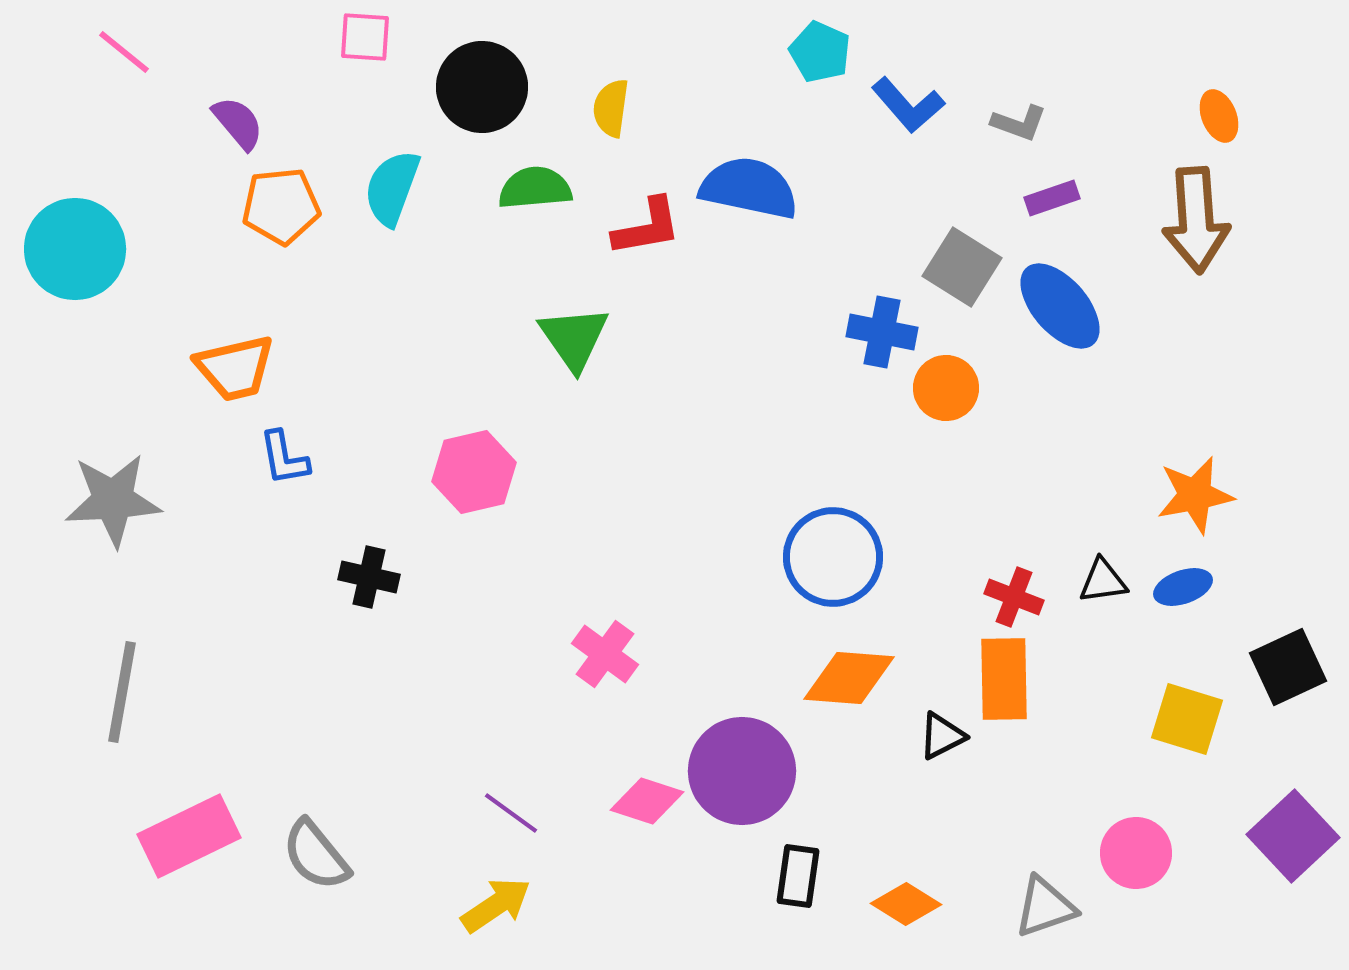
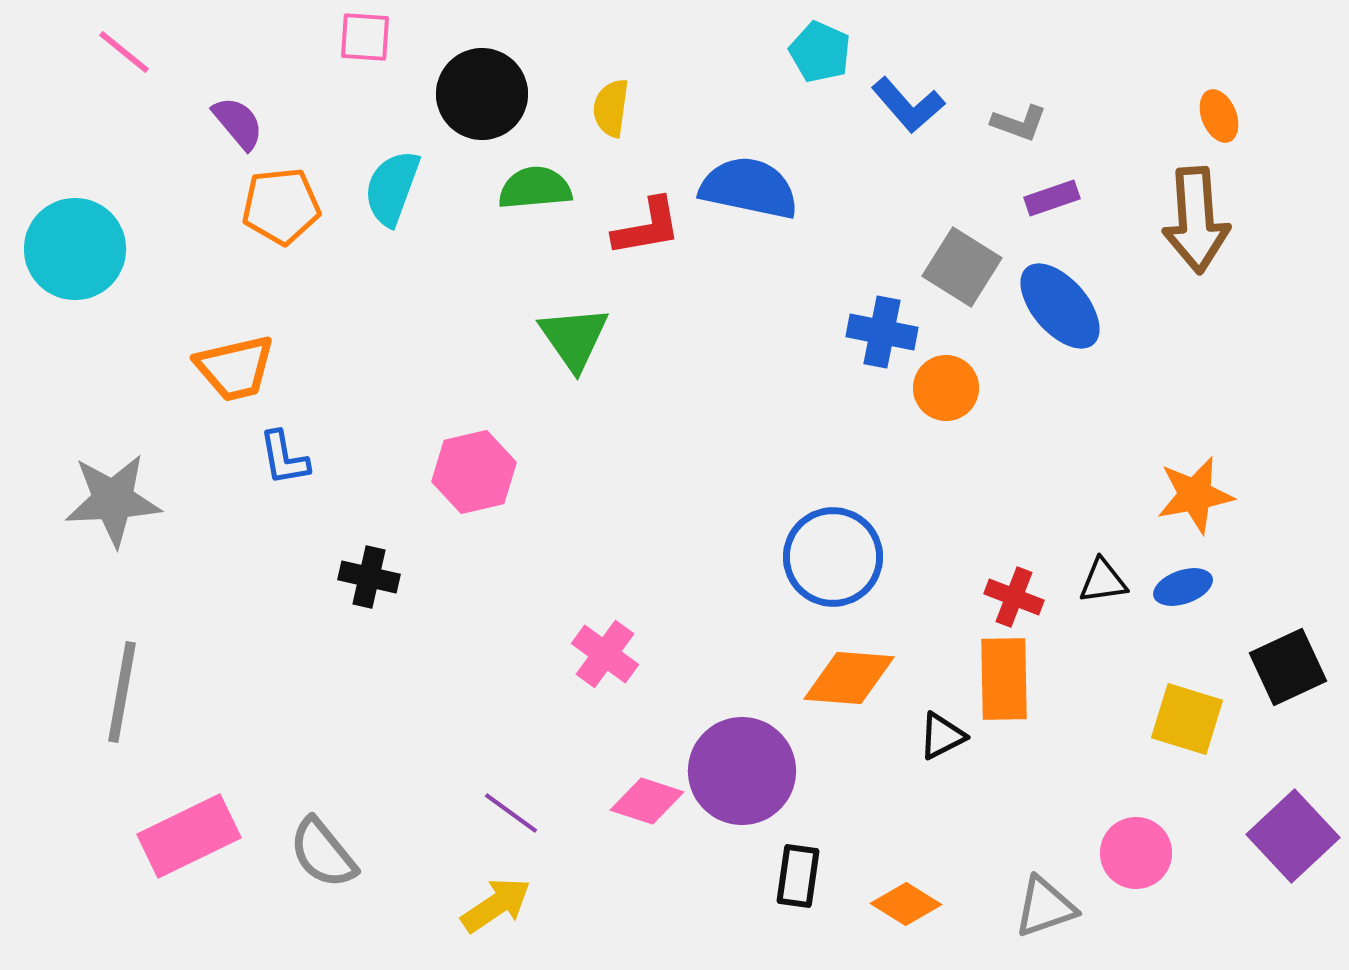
black circle at (482, 87): moved 7 px down
gray semicircle at (316, 855): moved 7 px right, 2 px up
